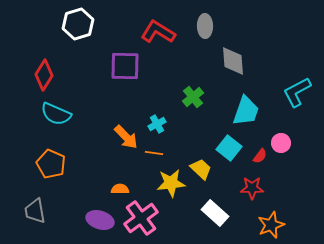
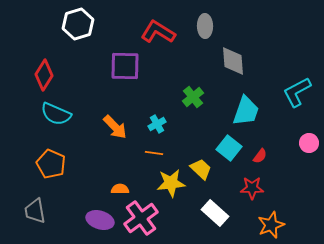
orange arrow: moved 11 px left, 10 px up
pink circle: moved 28 px right
